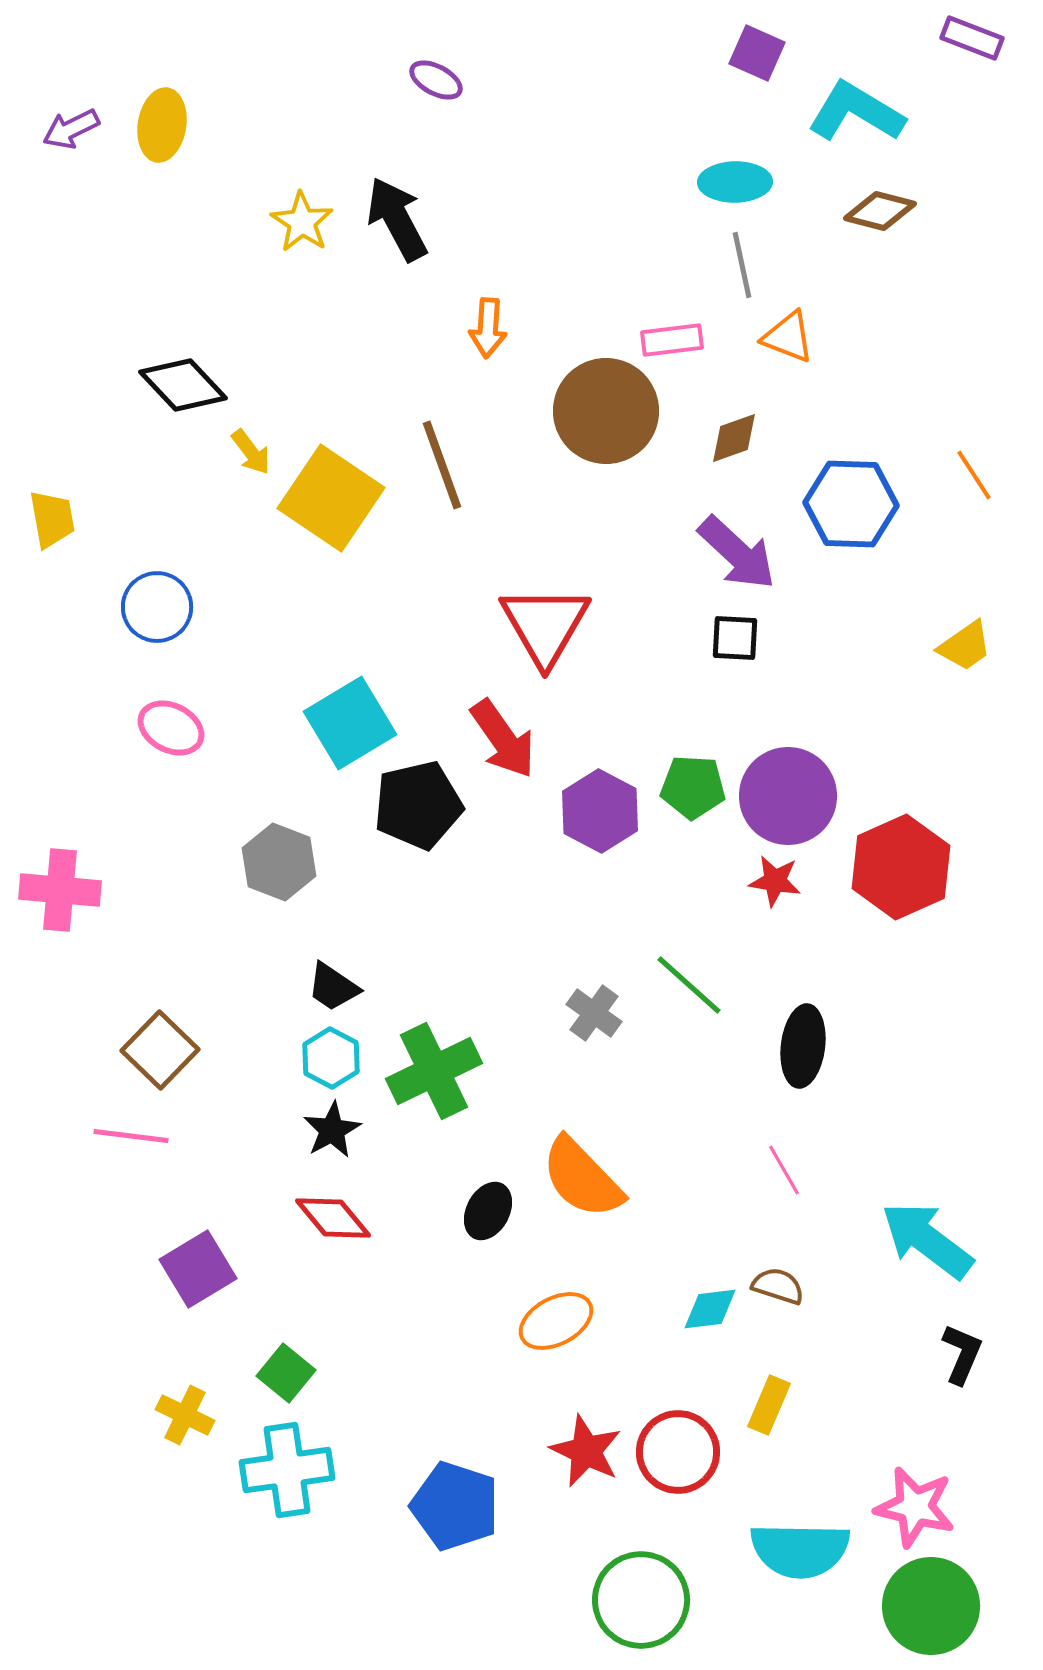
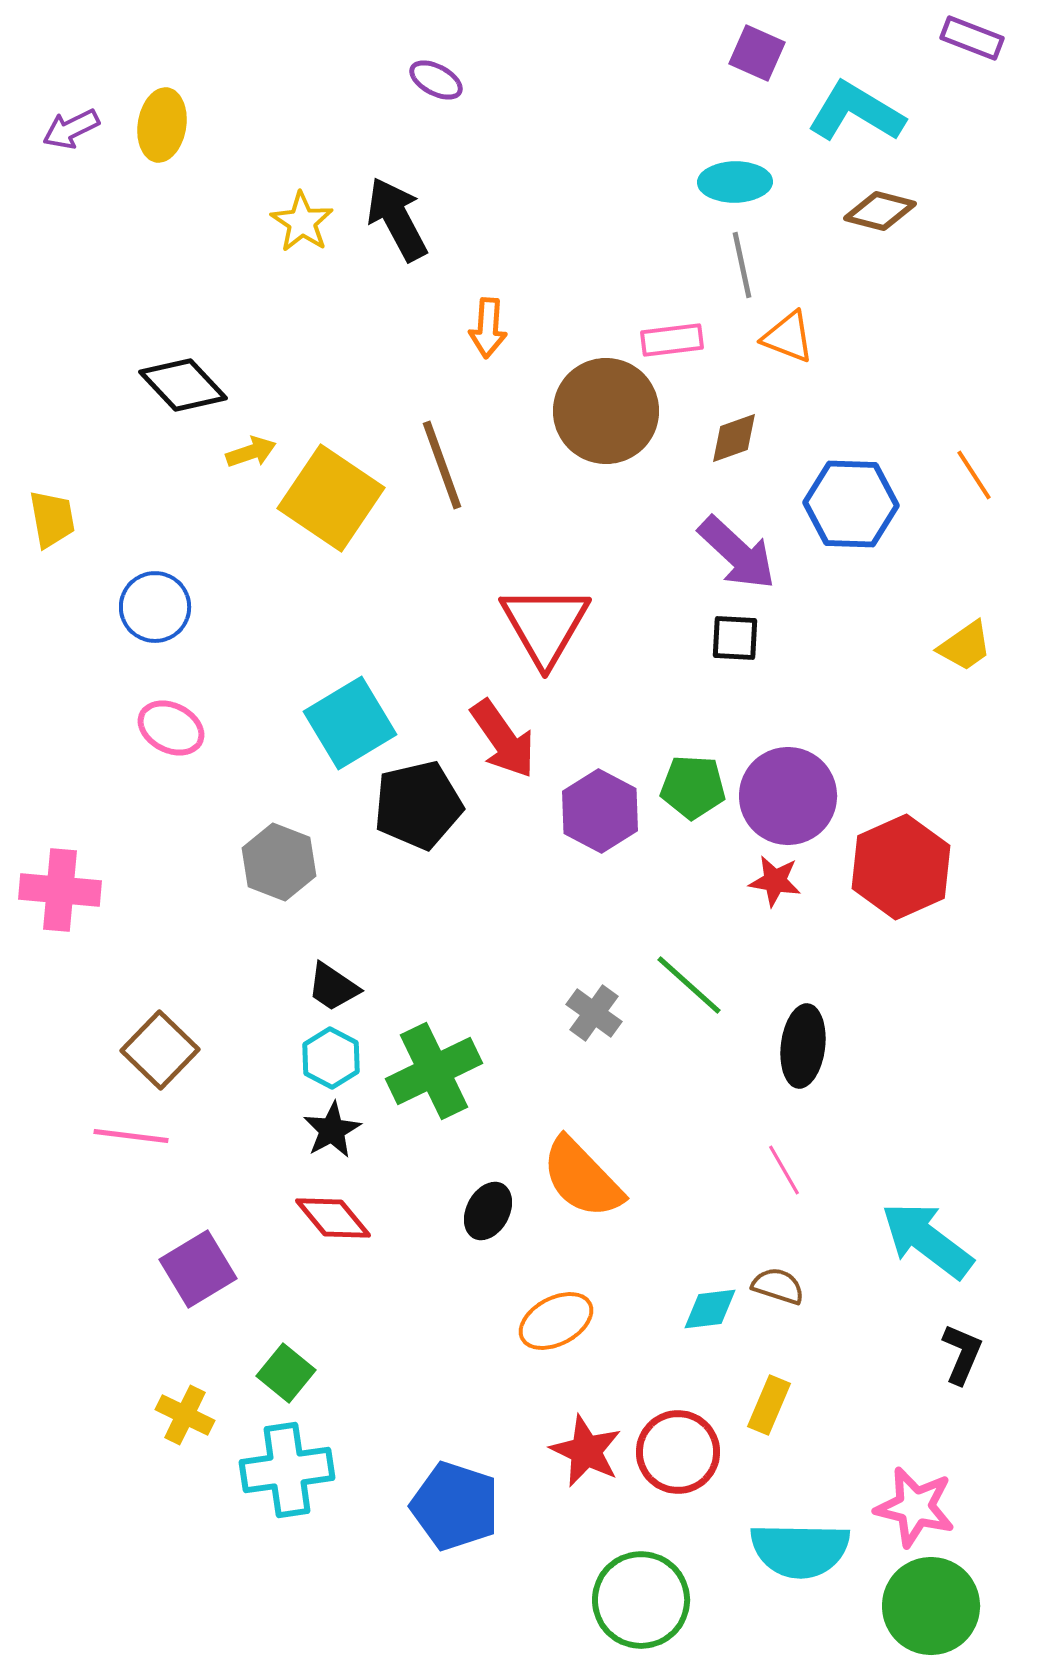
yellow arrow at (251, 452): rotated 72 degrees counterclockwise
blue circle at (157, 607): moved 2 px left
